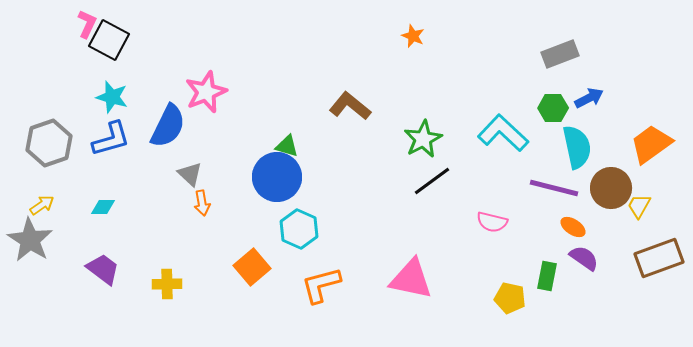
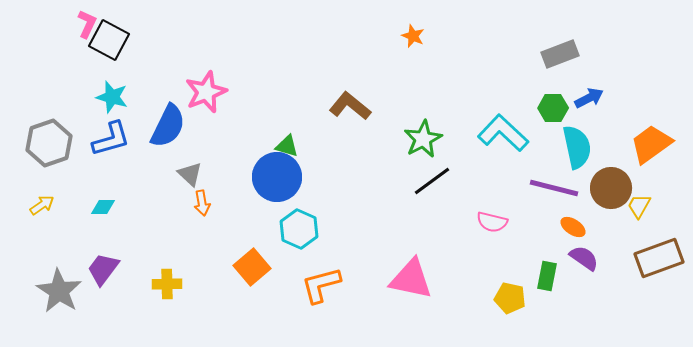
gray star: moved 29 px right, 51 px down
purple trapezoid: rotated 90 degrees counterclockwise
